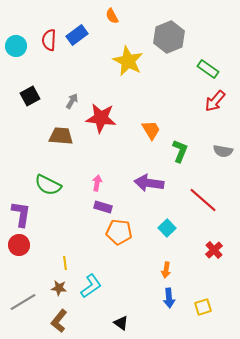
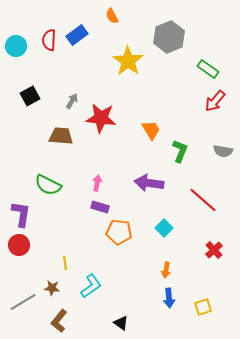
yellow star: rotated 8 degrees clockwise
purple rectangle: moved 3 px left
cyan square: moved 3 px left
brown star: moved 7 px left
